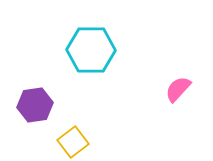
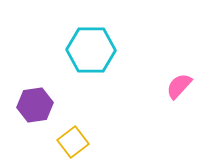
pink semicircle: moved 1 px right, 3 px up
